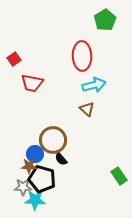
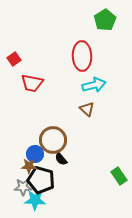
black pentagon: moved 1 px left, 1 px down
